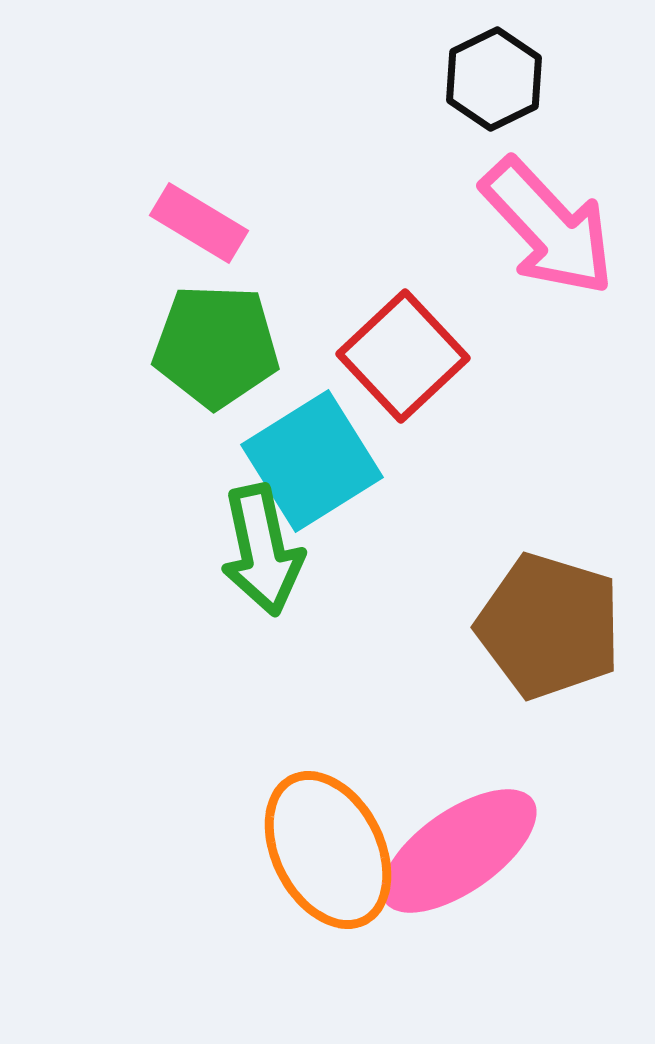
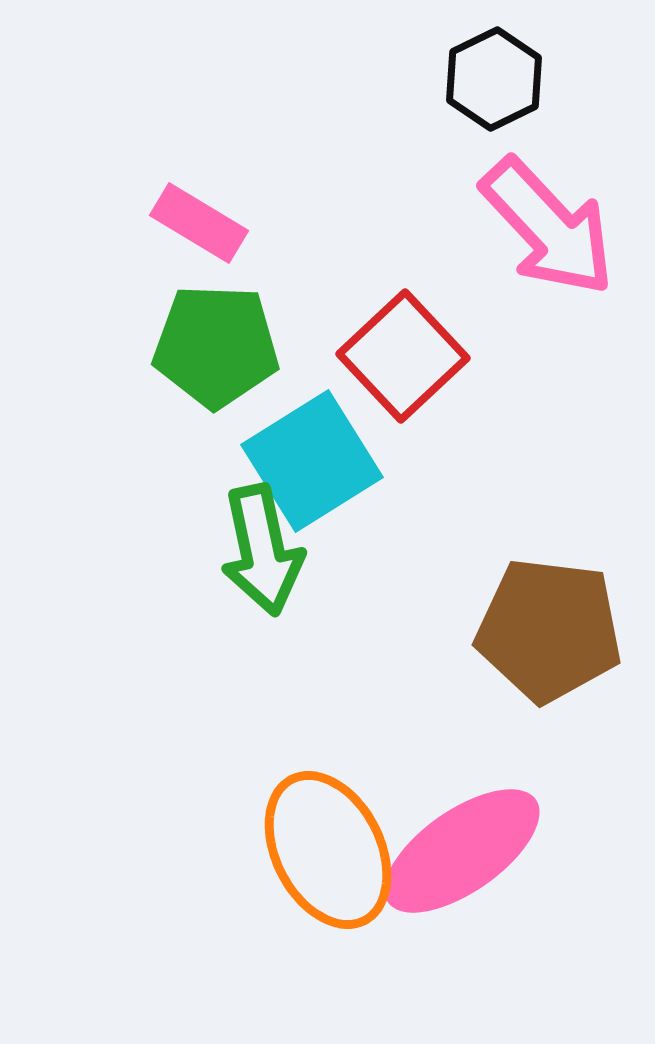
brown pentagon: moved 4 px down; rotated 10 degrees counterclockwise
pink ellipse: moved 3 px right
